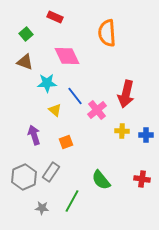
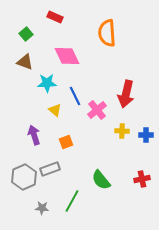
blue line: rotated 12 degrees clockwise
gray rectangle: moved 1 px left, 3 px up; rotated 36 degrees clockwise
red cross: rotated 21 degrees counterclockwise
